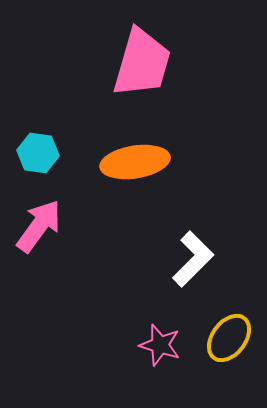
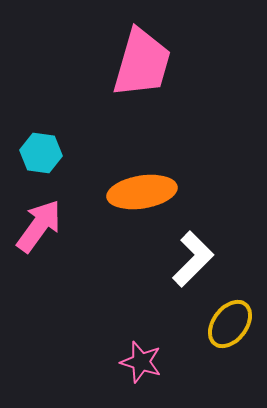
cyan hexagon: moved 3 px right
orange ellipse: moved 7 px right, 30 px down
yellow ellipse: moved 1 px right, 14 px up
pink star: moved 19 px left, 17 px down
